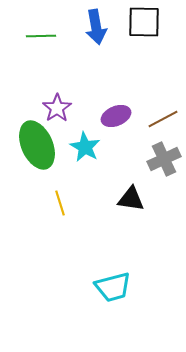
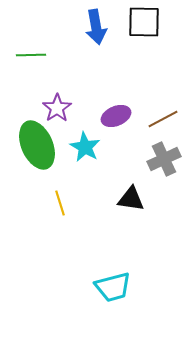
green line: moved 10 px left, 19 px down
